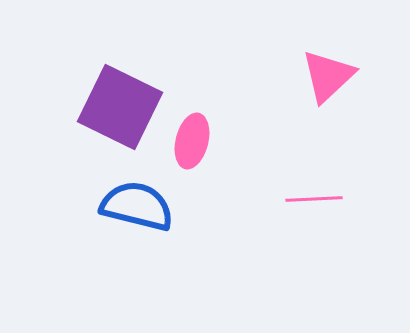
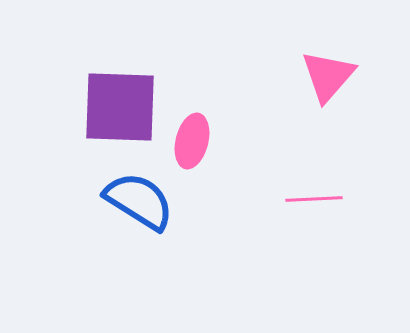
pink triangle: rotated 6 degrees counterclockwise
purple square: rotated 24 degrees counterclockwise
blue semicircle: moved 2 px right, 5 px up; rotated 18 degrees clockwise
